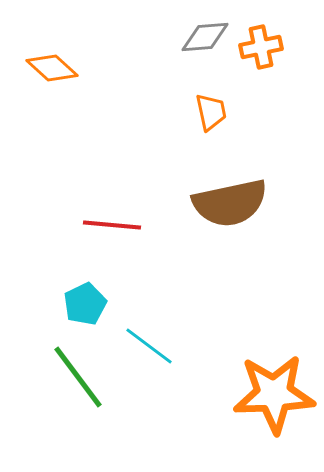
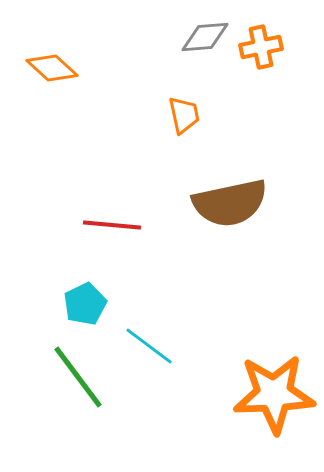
orange trapezoid: moved 27 px left, 3 px down
